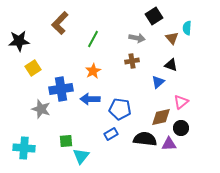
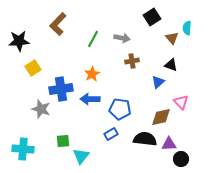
black square: moved 2 px left, 1 px down
brown L-shape: moved 2 px left, 1 px down
gray arrow: moved 15 px left
orange star: moved 1 px left, 3 px down
pink triangle: rotated 35 degrees counterclockwise
black circle: moved 31 px down
green square: moved 3 px left
cyan cross: moved 1 px left, 1 px down
